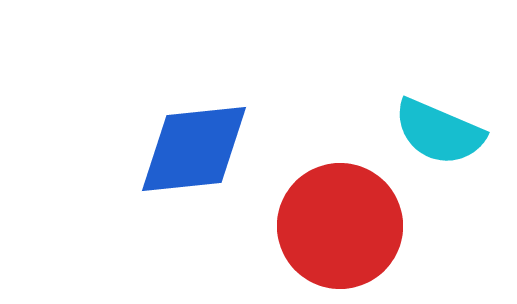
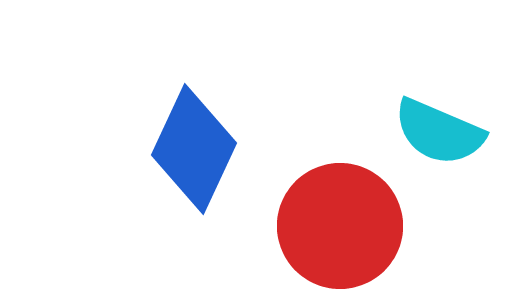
blue diamond: rotated 59 degrees counterclockwise
